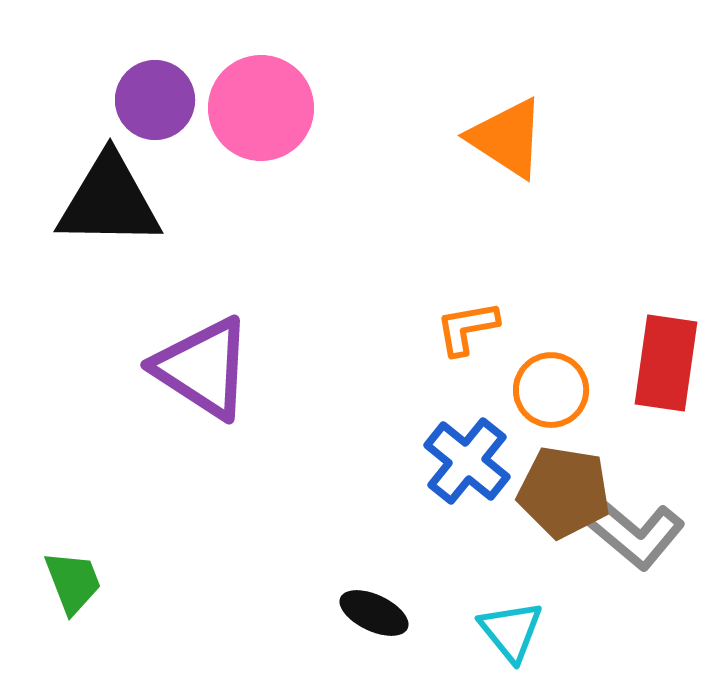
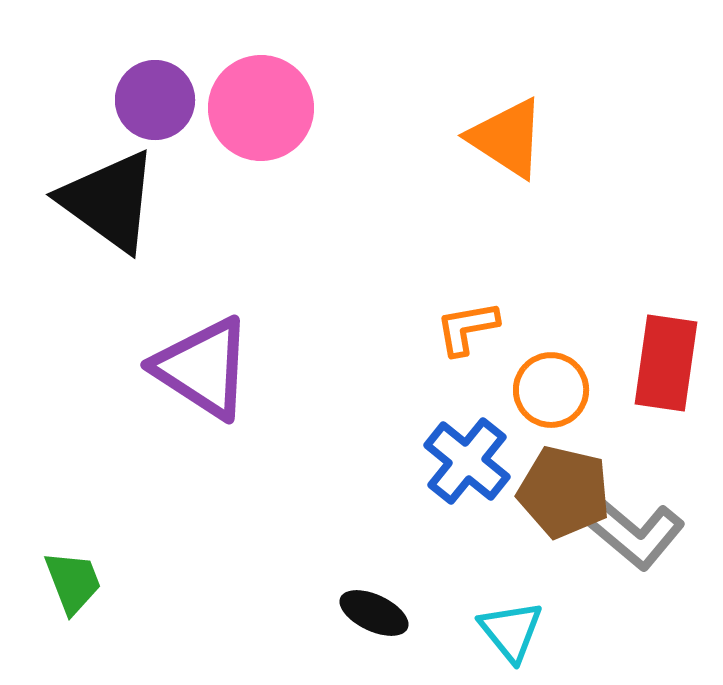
black triangle: rotated 35 degrees clockwise
brown pentagon: rotated 4 degrees clockwise
